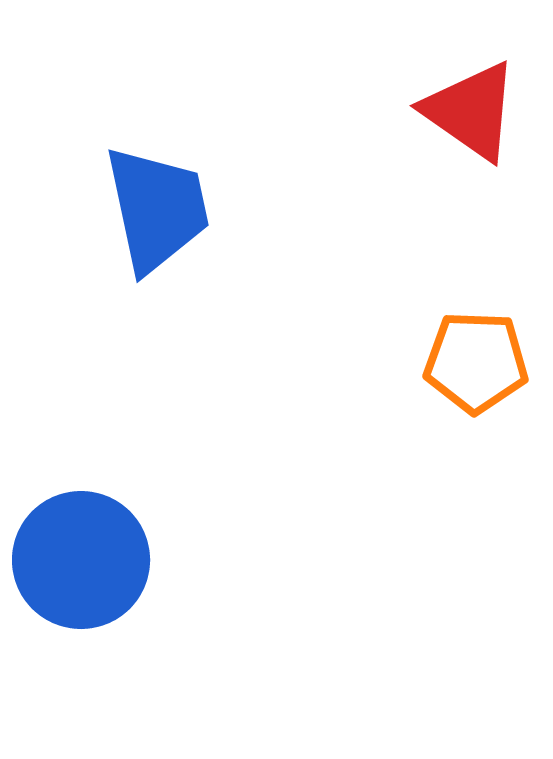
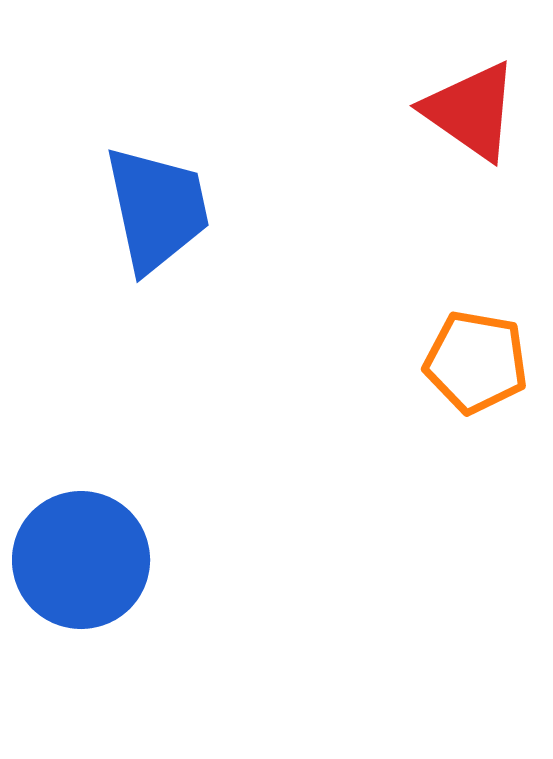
orange pentagon: rotated 8 degrees clockwise
